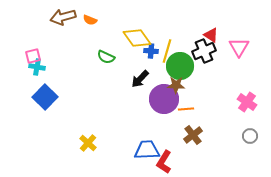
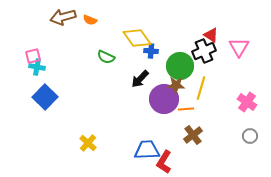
yellow line: moved 34 px right, 37 px down
